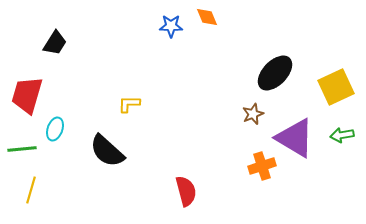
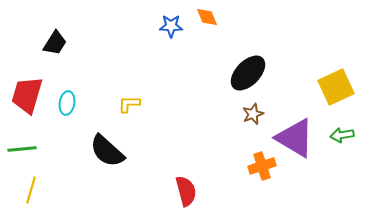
black ellipse: moved 27 px left
cyan ellipse: moved 12 px right, 26 px up; rotated 10 degrees counterclockwise
